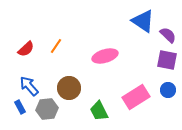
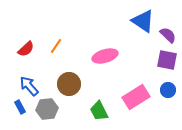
brown circle: moved 4 px up
